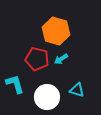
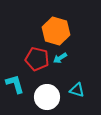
cyan arrow: moved 1 px left, 1 px up
